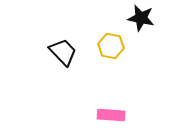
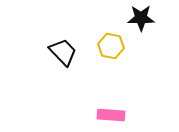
black star: rotated 12 degrees counterclockwise
